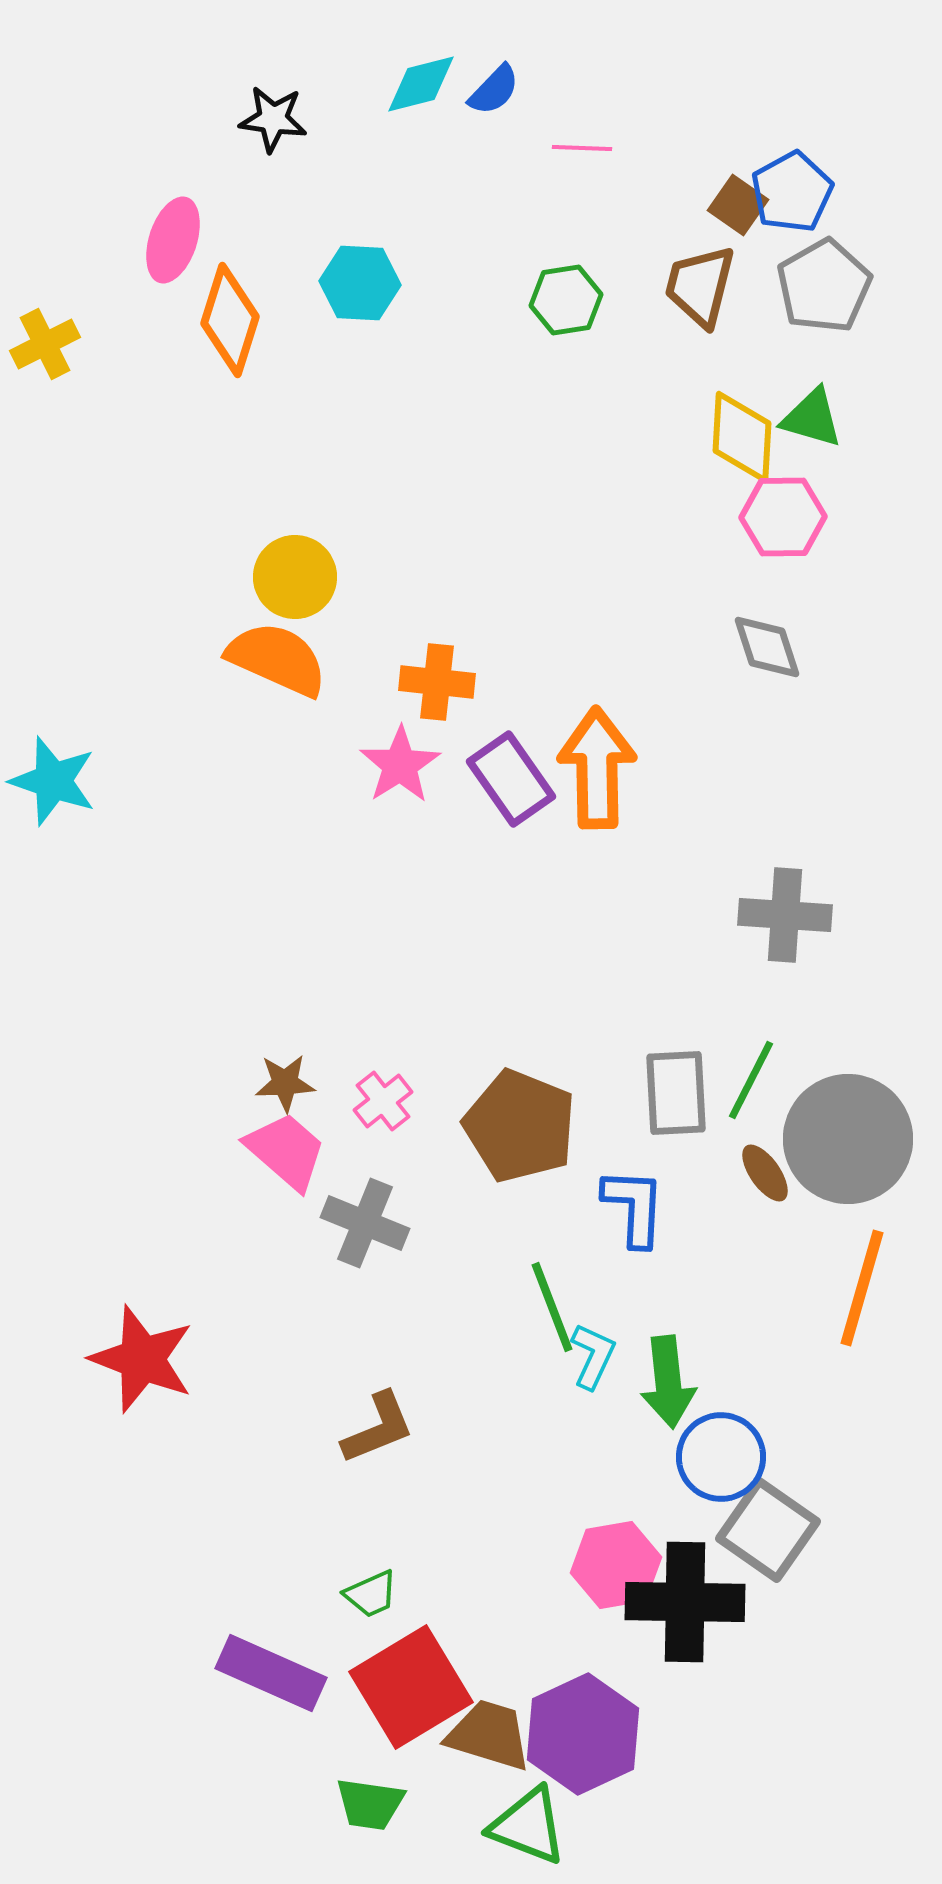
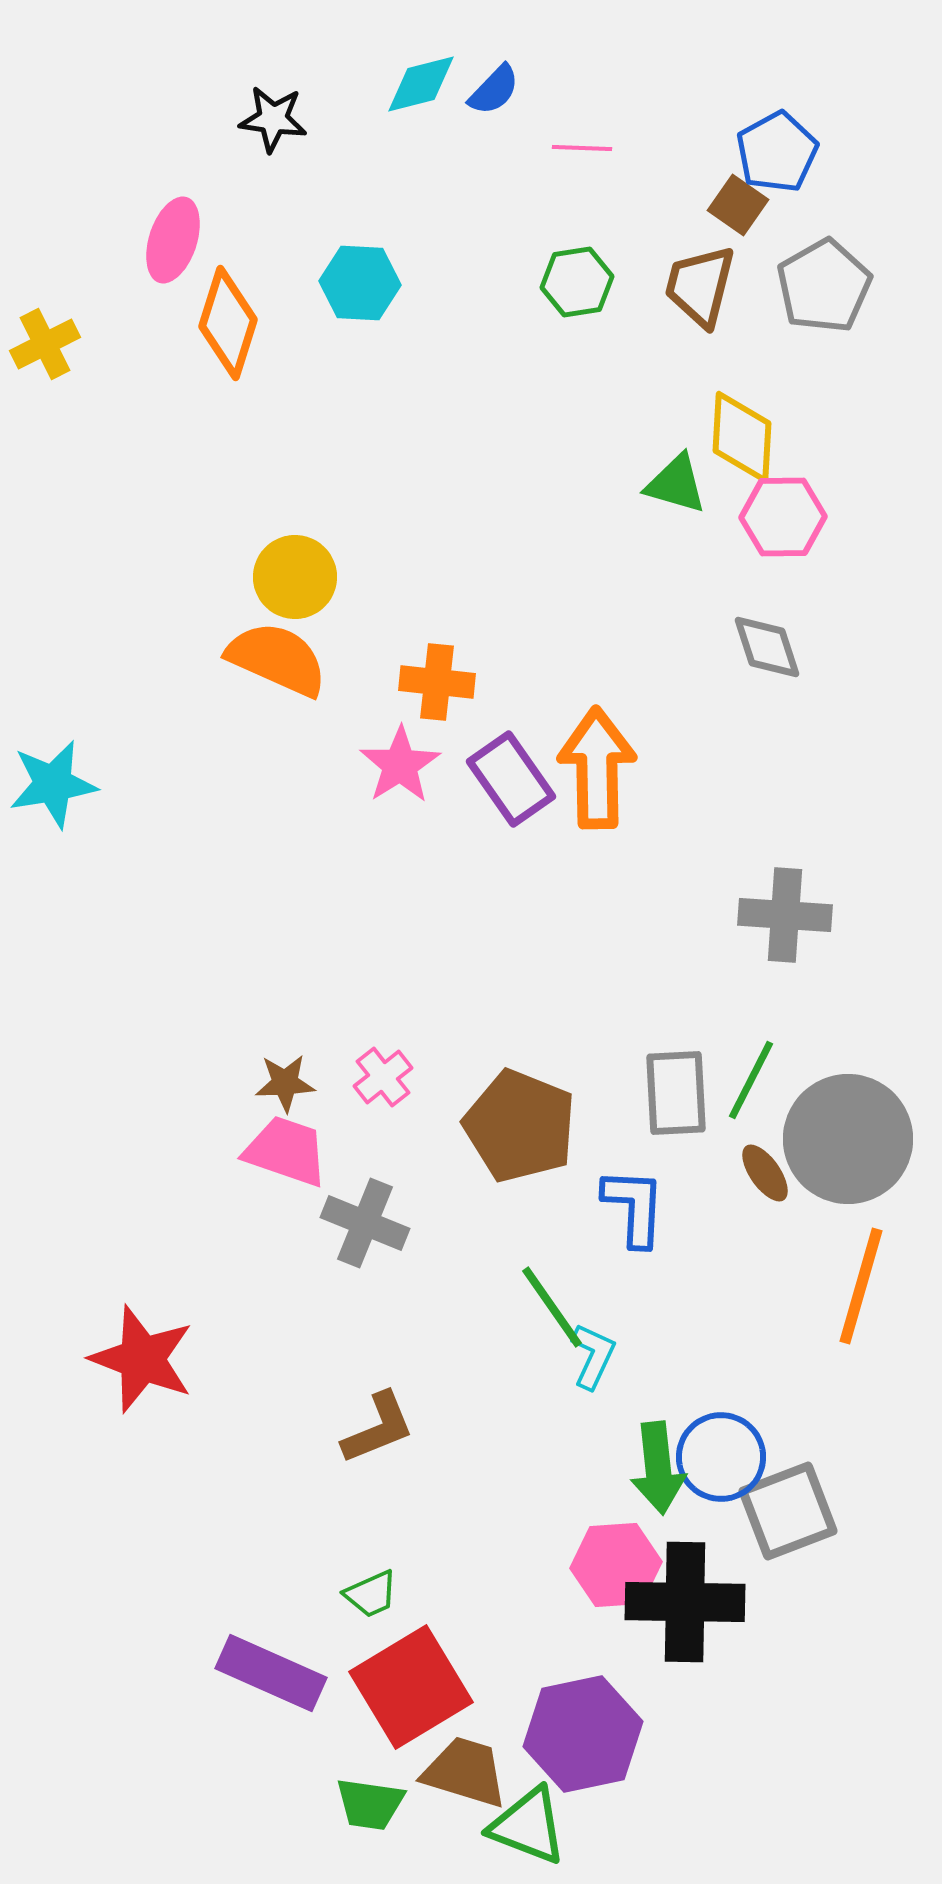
blue pentagon at (792, 192): moved 15 px left, 40 px up
green hexagon at (566, 300): moved 11 px right, 18 px up
orange diamond at (230, 320): moved 2 px left, 3 px down
green triangle at (812, 418): moved 136 px left, 66 px down
cyan star at (53, 781): moved 3 px down; rotated 28 degrees counterclockwise
pink cross at (383, 1101): moved 24 px up
pink trapezoid at (286, 1151): rotated 22 degrees counterclockwise
orange line at (862, 1288): moved 1 px left, 2 px up
green line at (552, 1307): rotated 14 degrees counterclockwise
green arrow at (668, 1382): moved 10 px left, 86 px down
gray square at (768, 1530): moved 20 px right, 19 px up; rotated 34 degrees clockwise
pink hexagon at (616, 1565): rotated 6 degrees clockwise
purple hexagon at (583, 1734): rotated 13 degrees clockwise
brown trapezoid at (489, 1735): moved 24 px left, 37 px down
